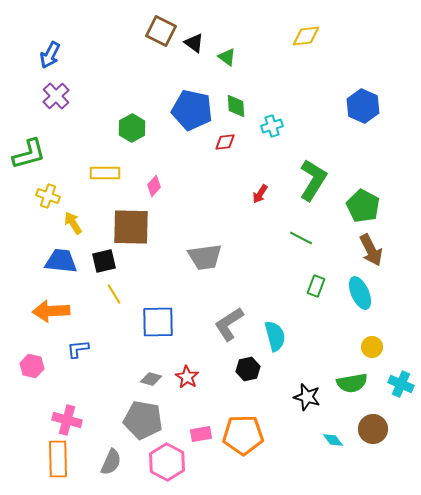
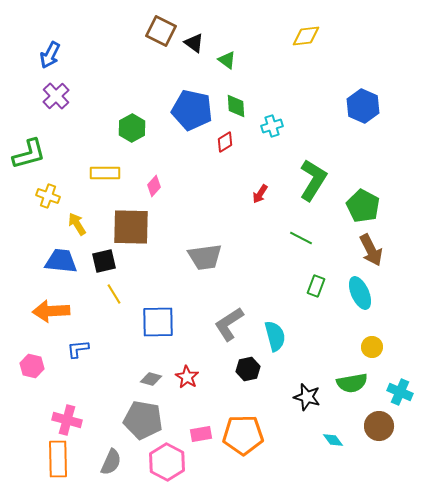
green triangle at (227, 57): moved 3 px down
red diamond at (225, 142): rotated 25 degrees counterclockwise
yellow arrow at (73, 223): moved 4 px right, 1 px down
cyan cross at (401, 384): moved 1 px left, 8 px down
brown circle at (373, 429): moved 6 px right, 3 px up
